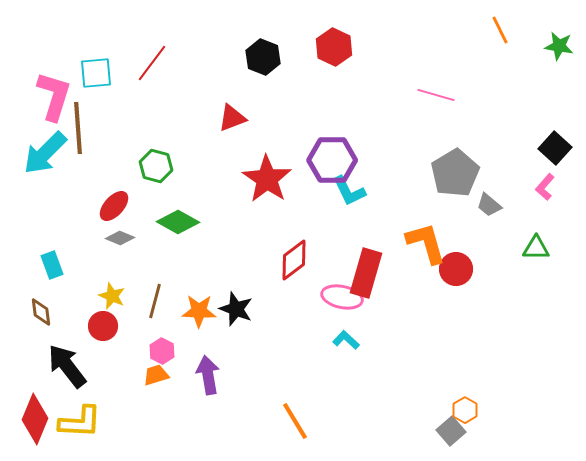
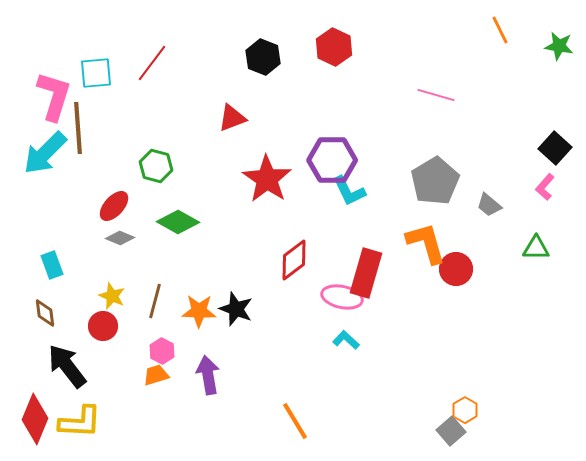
gray pentagon at (455, 173): moved 20 px left, 8 px down
brown diamond at (41, 312): moved 4 px right, 1 px down
